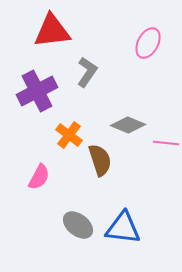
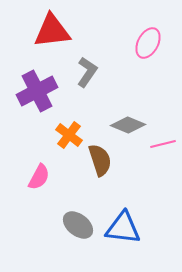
pink line: moved 3 px left, 1 px down; rotated 20 degrees counterclockwise
